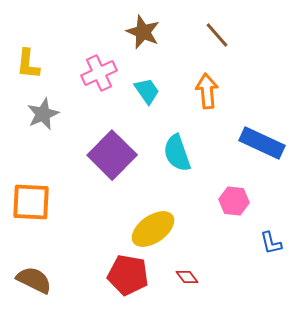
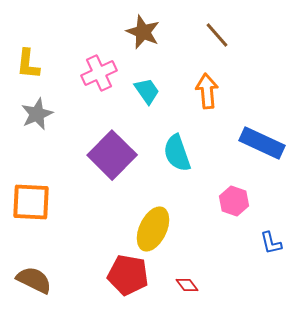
gray star: moved 6 px left
pink hexagon: rotated 12 degrees clockwise
yellow ellipse: rotated 30 degrees counterclockwise
red diamond: moved 8 px down
